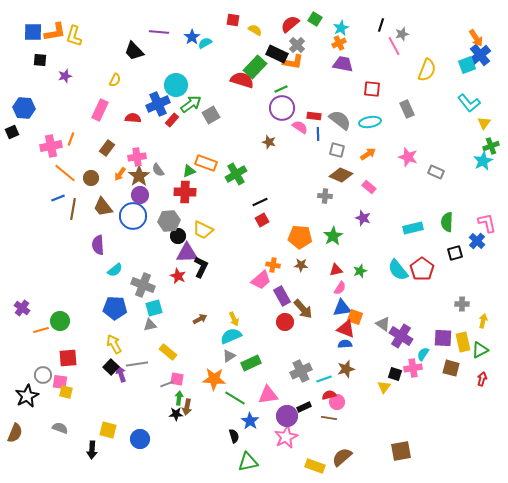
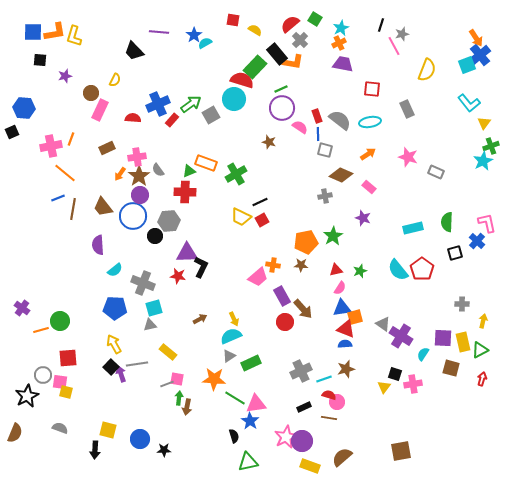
blue star at (192, 37): moved 2 px right, 2 px up
gray cross at (297, 45): moved 3 px right, 5 px up
black rectangle at (277, 54): rotated 25 degrees clockwise
cyan circle at (176, 85): moved 58 px right, 14 px down
red rectangle at (314, 116): moved 3 px right; rotated 64 degrees clockwise
brown rectangle at (107, 148): rotated 28 degrees clockwise
gray square at (337, 150): moved 12 px left
brown circle at (91, 178): moved 85 px up
gray cross at (325, 196): rotated 16 degrees counterclockwise
yellow trapezoid at (203, 230): moved 38 px right, 13 px up
black circle at (178, 236): moved 23 px left
orange pentagon at (300, 237): moved 6 px right, 5 px down; rotated 15 degrees counterclockwise
red star at (178, 276): rotated 14 degrees counterclockwise
pink trapezoid at (261, 280): moved 3 px left, 3 px up
gray cross at (143, 285): moved 2 px up
orange square at (355, 317): rotated 35 degrees counterclockwise
pink cross at (413, 368): moved 16 px down
pink triangle at (268, 395): moved 12 px left, 9 px down
red semicircle at (329, 395): rotated 32 degrees clockwise
black star at (176, 414): moved 12 px left, 36 px down
purple circle at (287, 416): moved 15 px right, 25 px down
black arrow at (92, 450): moved 3 px right
yellow rectangle at (315, 466): moved 5 px left
